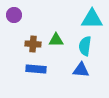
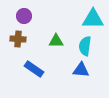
purple circle: moved 10 px right, 1 px down
cyan triangle: moved 1 px right
green triangle: moved 1 px down
brown cross: moved 15 px left, 5 px up
blue rectangle: moved 2 px left; rotated 30 degrees clockwise
